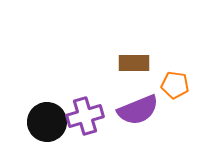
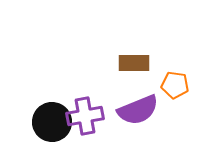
purple cross: rotated 6 degrees clockwise
black circle: moved 5 px right
